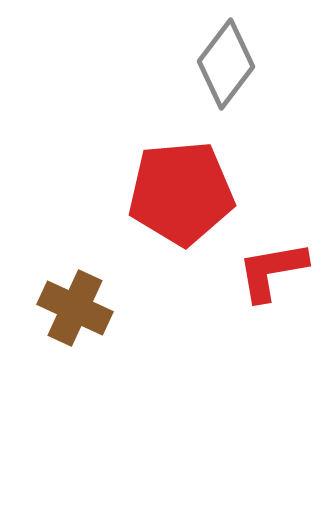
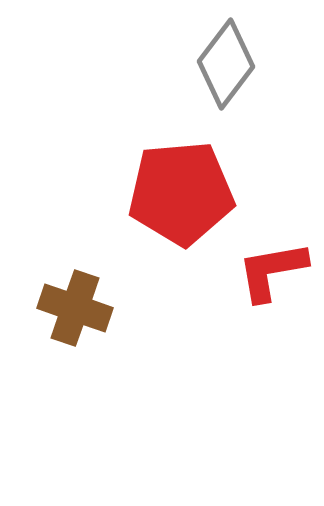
brown cross: rotated 6 degrees counterclockwise
